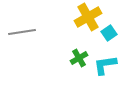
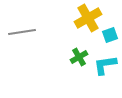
yellow cross: moved 1 px down
cyan square: moved 1 px right, 2 px down; rotated 14 degrees clockwise
green cross: moved 1 px up
